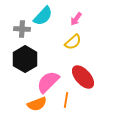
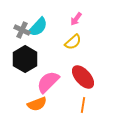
cyan semicircle: moved 5 px left, 11 px down
gray cross: moved 1 px down; rotated 21 degrees clockwise
orange line: moved 17 px right, 5 px down
